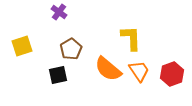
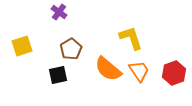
yellow L-shape: rotated 16 degrees counterclockwise
red hexagon: moved 2 px right, 1 px up
